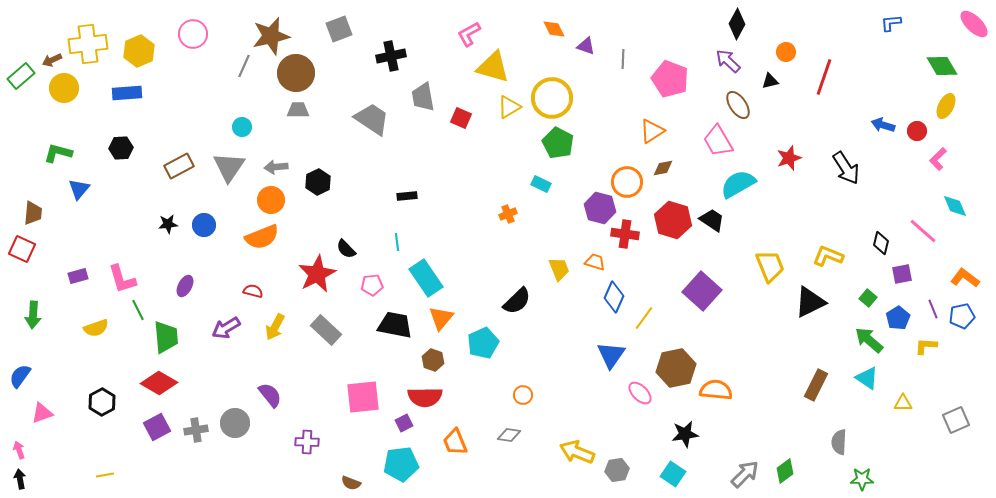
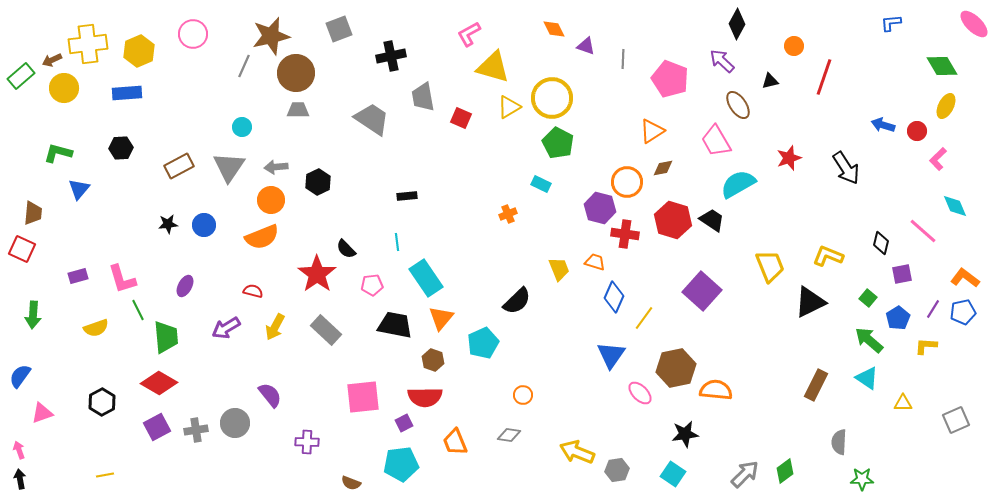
orange circle at (786, 52): moved 8 px right, 6 px up
purple arrow at (728, 61): moved 6 px left
pink trapezoid at (718, 141): moved 2 px left
red star at (317, 274): rotated 9 degrees counterclockwise
purple line at (933, 309): rotated 54 degrees clockwise
blue pentagon at (962, 316): moved 1 px right, 4 px up
